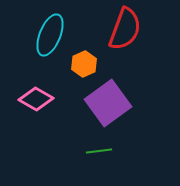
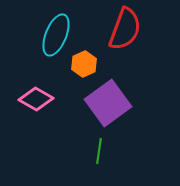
cyan ellipse: moved 6 px right
green line: rotated 75 degrees counterclockwise
